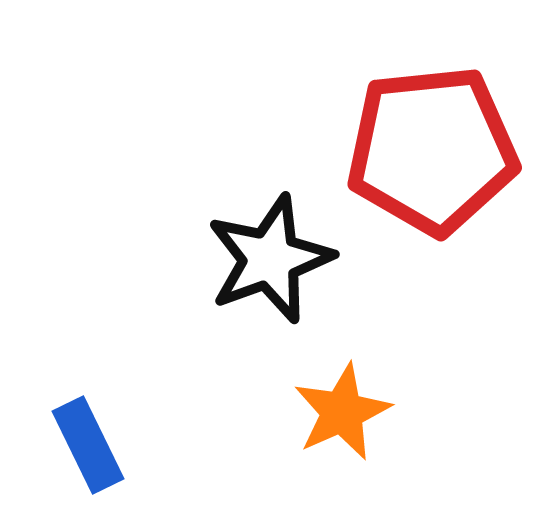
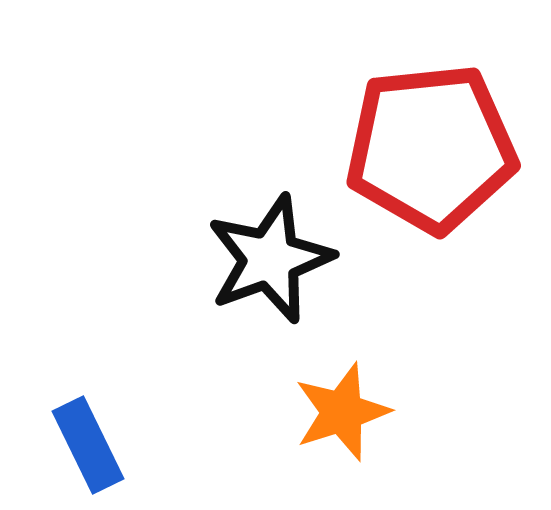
red pentagon: moved 1 px left, 2 px up
orange star: rotated 6 degrees clockwise
